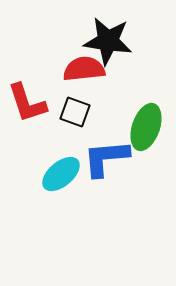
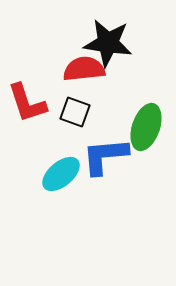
black star: moved 2 px down
blue L-shape: moved 1 px left, 2 px up
